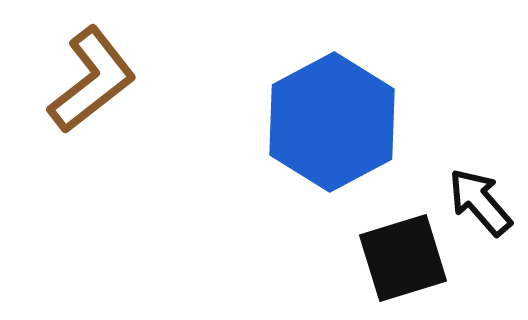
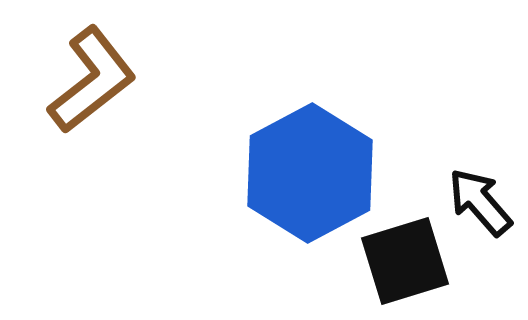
blue hexagon: moved 22 px left, 51 px down
black square: moved 2 px right, 3 px down
